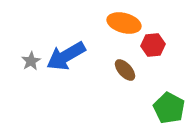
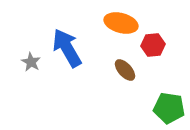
orange ellipse: moved 3 px left
blue arrow: moved 1 px right, 8 px up; rotated 90 degrees clockwise
gray star: moved 1 px down; rotated 12 degrees counterclockwise
green pentagon: rotated 20 degrees counterclockwise
